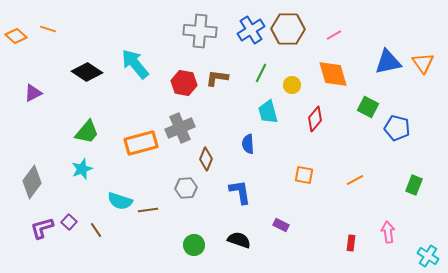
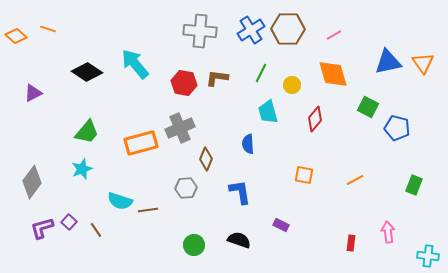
cyan cross at (428, 256): rotated 25 degrees counterclockwise
